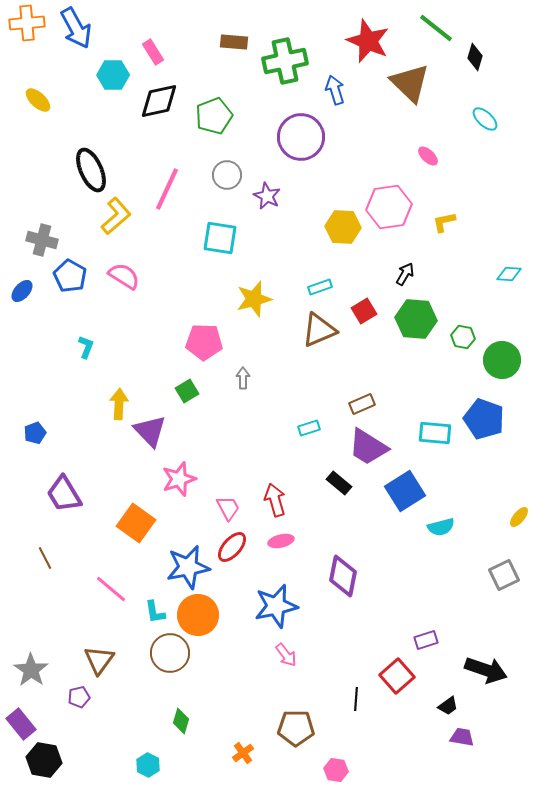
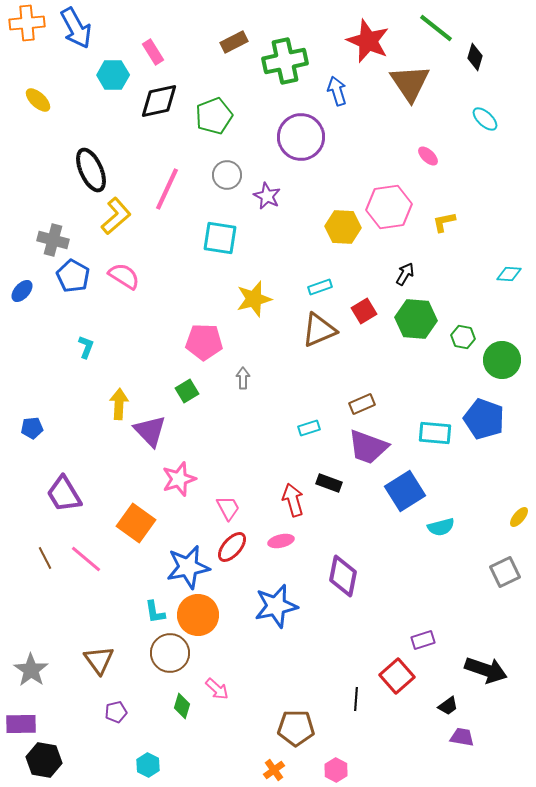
brown rectangle at (234, 42): rotated 32 degrees counterclockwise
brown triangle at (410, 83): rotated 12 degrees clockwise
blue arrow at (335, 90): moved 2 px right, 1 px down
gray cross at (42, 240): moved 11 px right
blue pentagon at (70, 276): moved 3 px right
blue pentagon at (35, 433): moved 3 px left, 5 px up; rotated 15 degrees clockwise
purple trapezoid at (368, 447): rotated 12 degrees counterclockwise
black rectangle at (339, 483): moved 10 px left; rotated 20 degrees counterclockwise
red arrow at (275, 500): moved 18 px right
gray square at (504, 575): moved 1 px right, 3 px up
pink line at (111, 589): moved 25 px left, 30 px up
purple rectangle at (426, 640): moved 3 px left
pink arrow at (286, 655): moved 69 px left, 34 px down; rotated 10 degrees counterclockwise
brown triangle at (99, 660): rotated 12 degrees counterclockwise
purple pentagon at (79, 697): moved 37 px right, 15 px down
green diamond at (181, 721): moved 1 px right, 15 px up
purple rectangle at (21, 724): rotated 52 degrees counterclockwise
orange cross at (243, 753): moved 31 px right, 17 px down
pink hexagon at (336, 770): rotated 20 degrees clockwise
